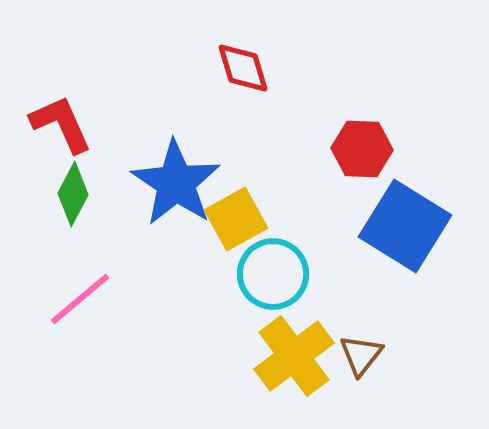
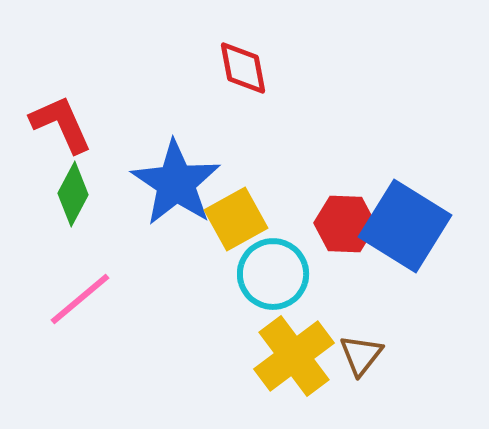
red diamond: rotated 6 degrees clockwise
red hexagon: moved 17 px left, 75 px down
